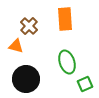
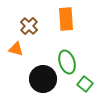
orange rectangle: moved 1 px right
orange triangle: moved 3 px down
black circle: moved 17 px right
green square: rotated 28 degrees counterclockwise
